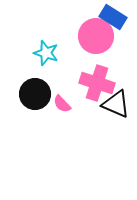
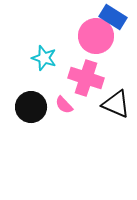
cyan star: moved 2 px left, 5 px down
pink cross: moved 11 px left, 5 px up
black circle: moved 4 px left, 13 px down
pink semicircle: moved 2 px right, 1 px down
